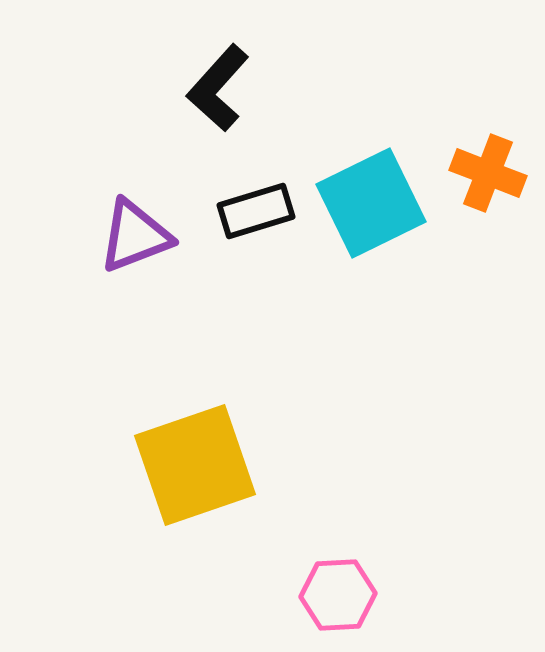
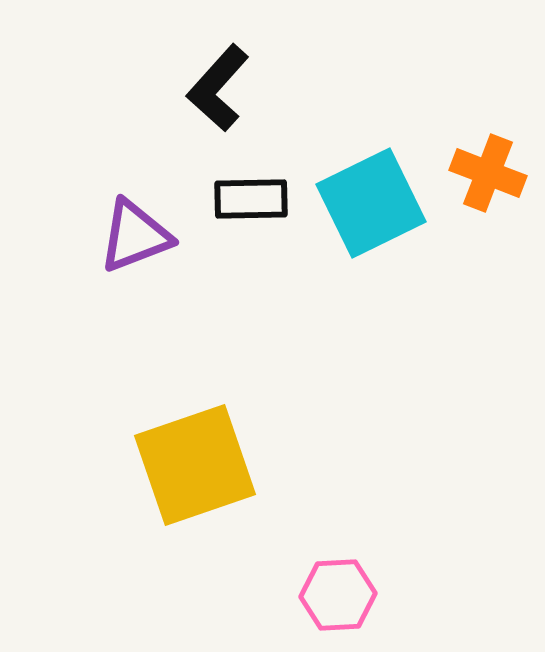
black rectangle: moved 5 px left, 12 px up; rotated 16 degrees clockwise
